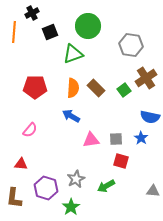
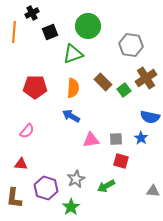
brown rectangle: moved 7 px right, 6 px up
pink semicircle: moved 3 px left, 1 px down
